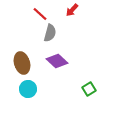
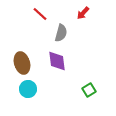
red arrow: moved 11 px right, 3 px down
gray semicircle: moved 11 px right
purple diamond: rotated 40 degrees clockwise
green square: moved 1 px down
